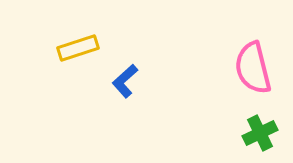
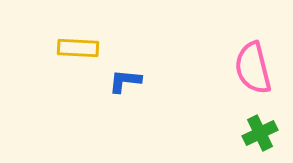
yellow rectangle: rotated 21 degrees clockwise
blue L-shape: rotated 48 degrees clockwise
